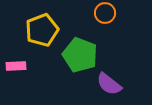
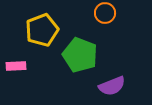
purple semicircle: moved 3 px right, 2 px down; rotated 60 degrees counterclockwise
